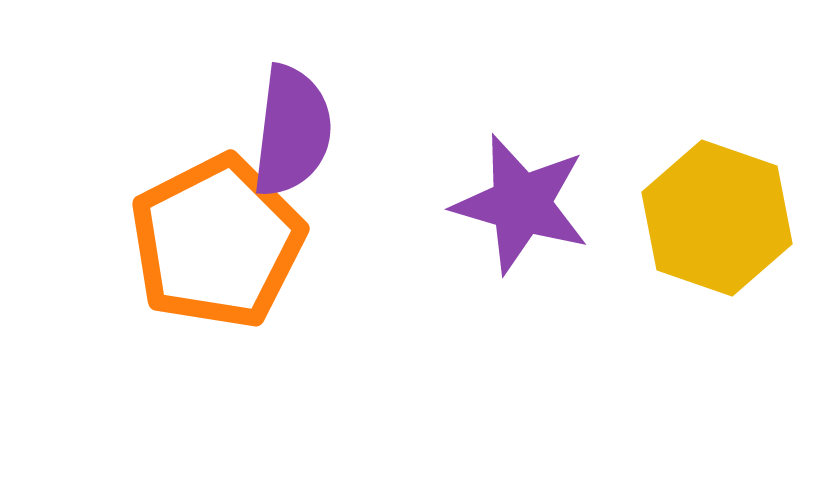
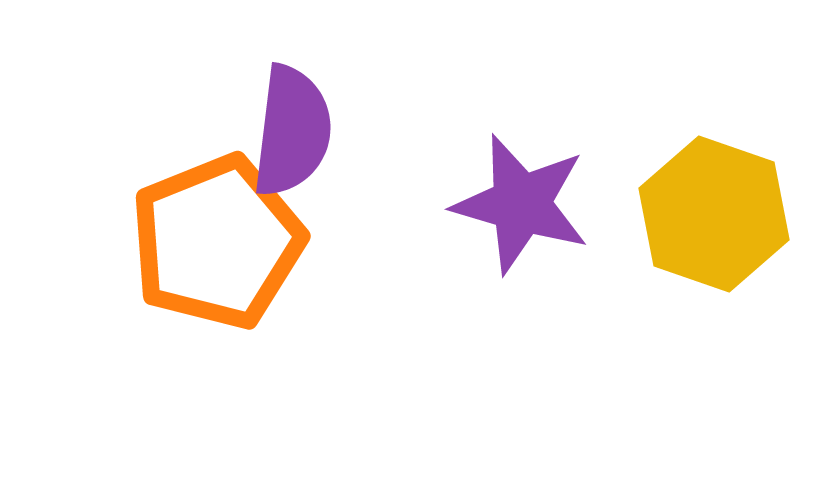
yellow hexagon: moved 3 px left, 4 px up
orange pentagon: rotated 5 degrees clockwise
